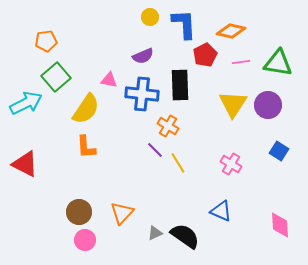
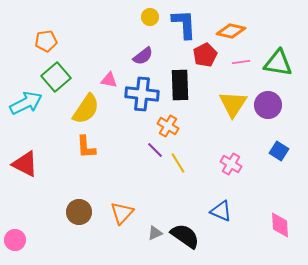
purple semicircle: rotated 15 degrees counterclockwise
pink circle: moved 70 px left
